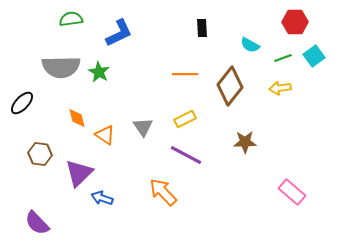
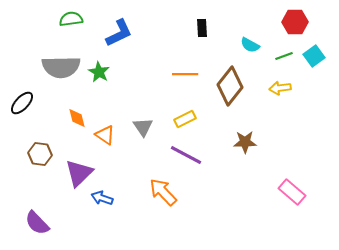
green line: moved 1 px right, 2 px up
